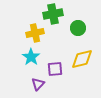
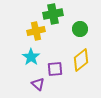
green circle: moved 2 px right, 1 px down
yellow cross: moved 1 px right, 2 px up
yellow diamond: moved 1 px left, 1 px down; rotated 25 degrees counterclockwise
purple triangle: rotated 32 degrees counterclockwise
